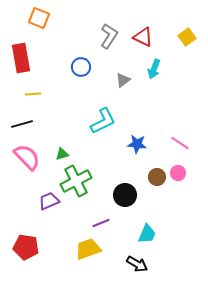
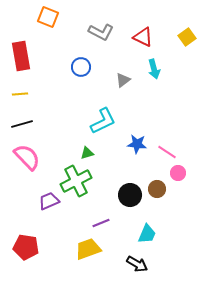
orange square: moved 9 px right, 1 px up
gray L-shape: moved 8 px left, 4 px up; rotated 85 degrees clockwise
red rectangle: moved 2 px up
cyan arrow: rotated 36 degrees counterclockwise
yellow line: moved 13 px left
pink line: moved 13 px left, 9 px down
green triangle: moved 25 px right, 1 px up
brown circle: moved 12 px down
black circle: moved 5 px right
